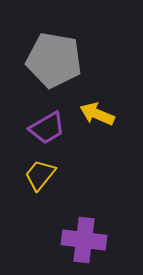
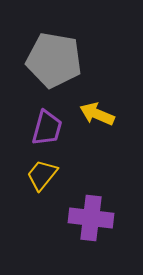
purple trapezoid: rotated 45 degrees counterclockwise
yellow trapezoid: moved 2 px right
purple cross: moved 7 px right, 22 px up
